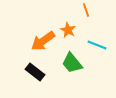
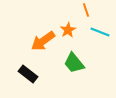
orange star: rotated 14 degrees clockwise
cyan line: moved 3 px right, 13 px up
green trapezoid: moved 2 px right
black rectangle: moved 7 px left, 2 px down
